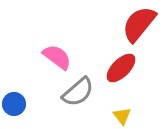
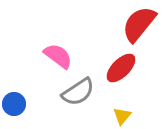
pink semicircle: moved 1 px right, 1 px up
gray semicircle: rotated 8 degrees clockwise
yellow triangle: rotated 18 degrees clockwise
